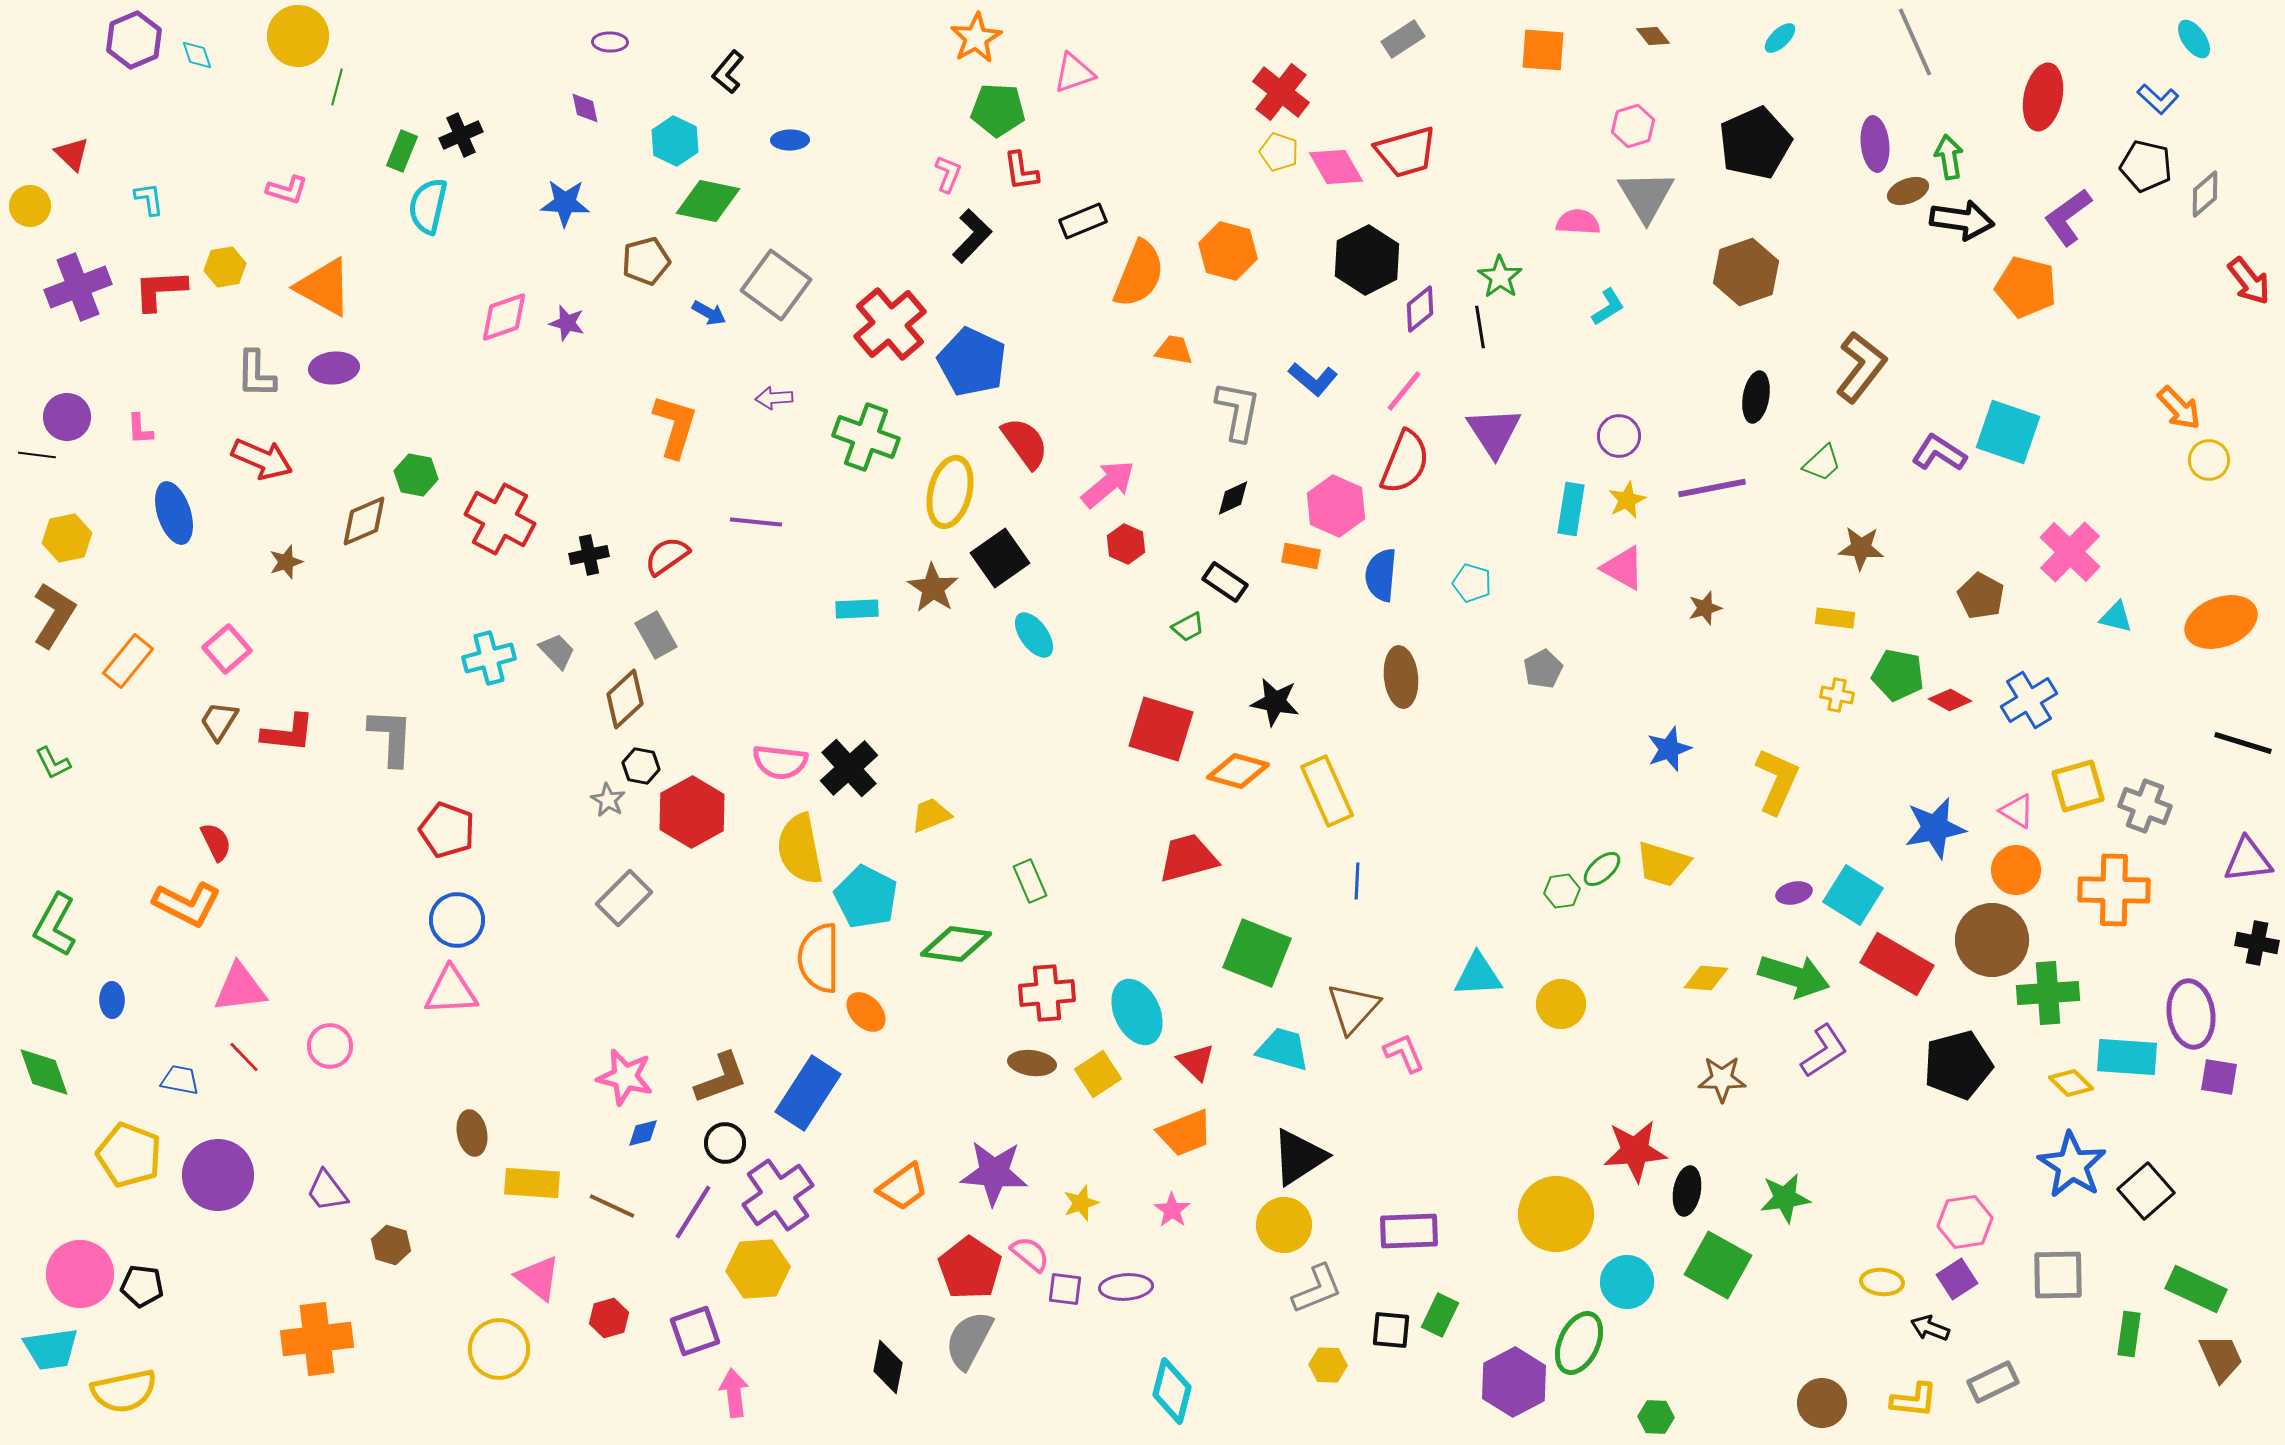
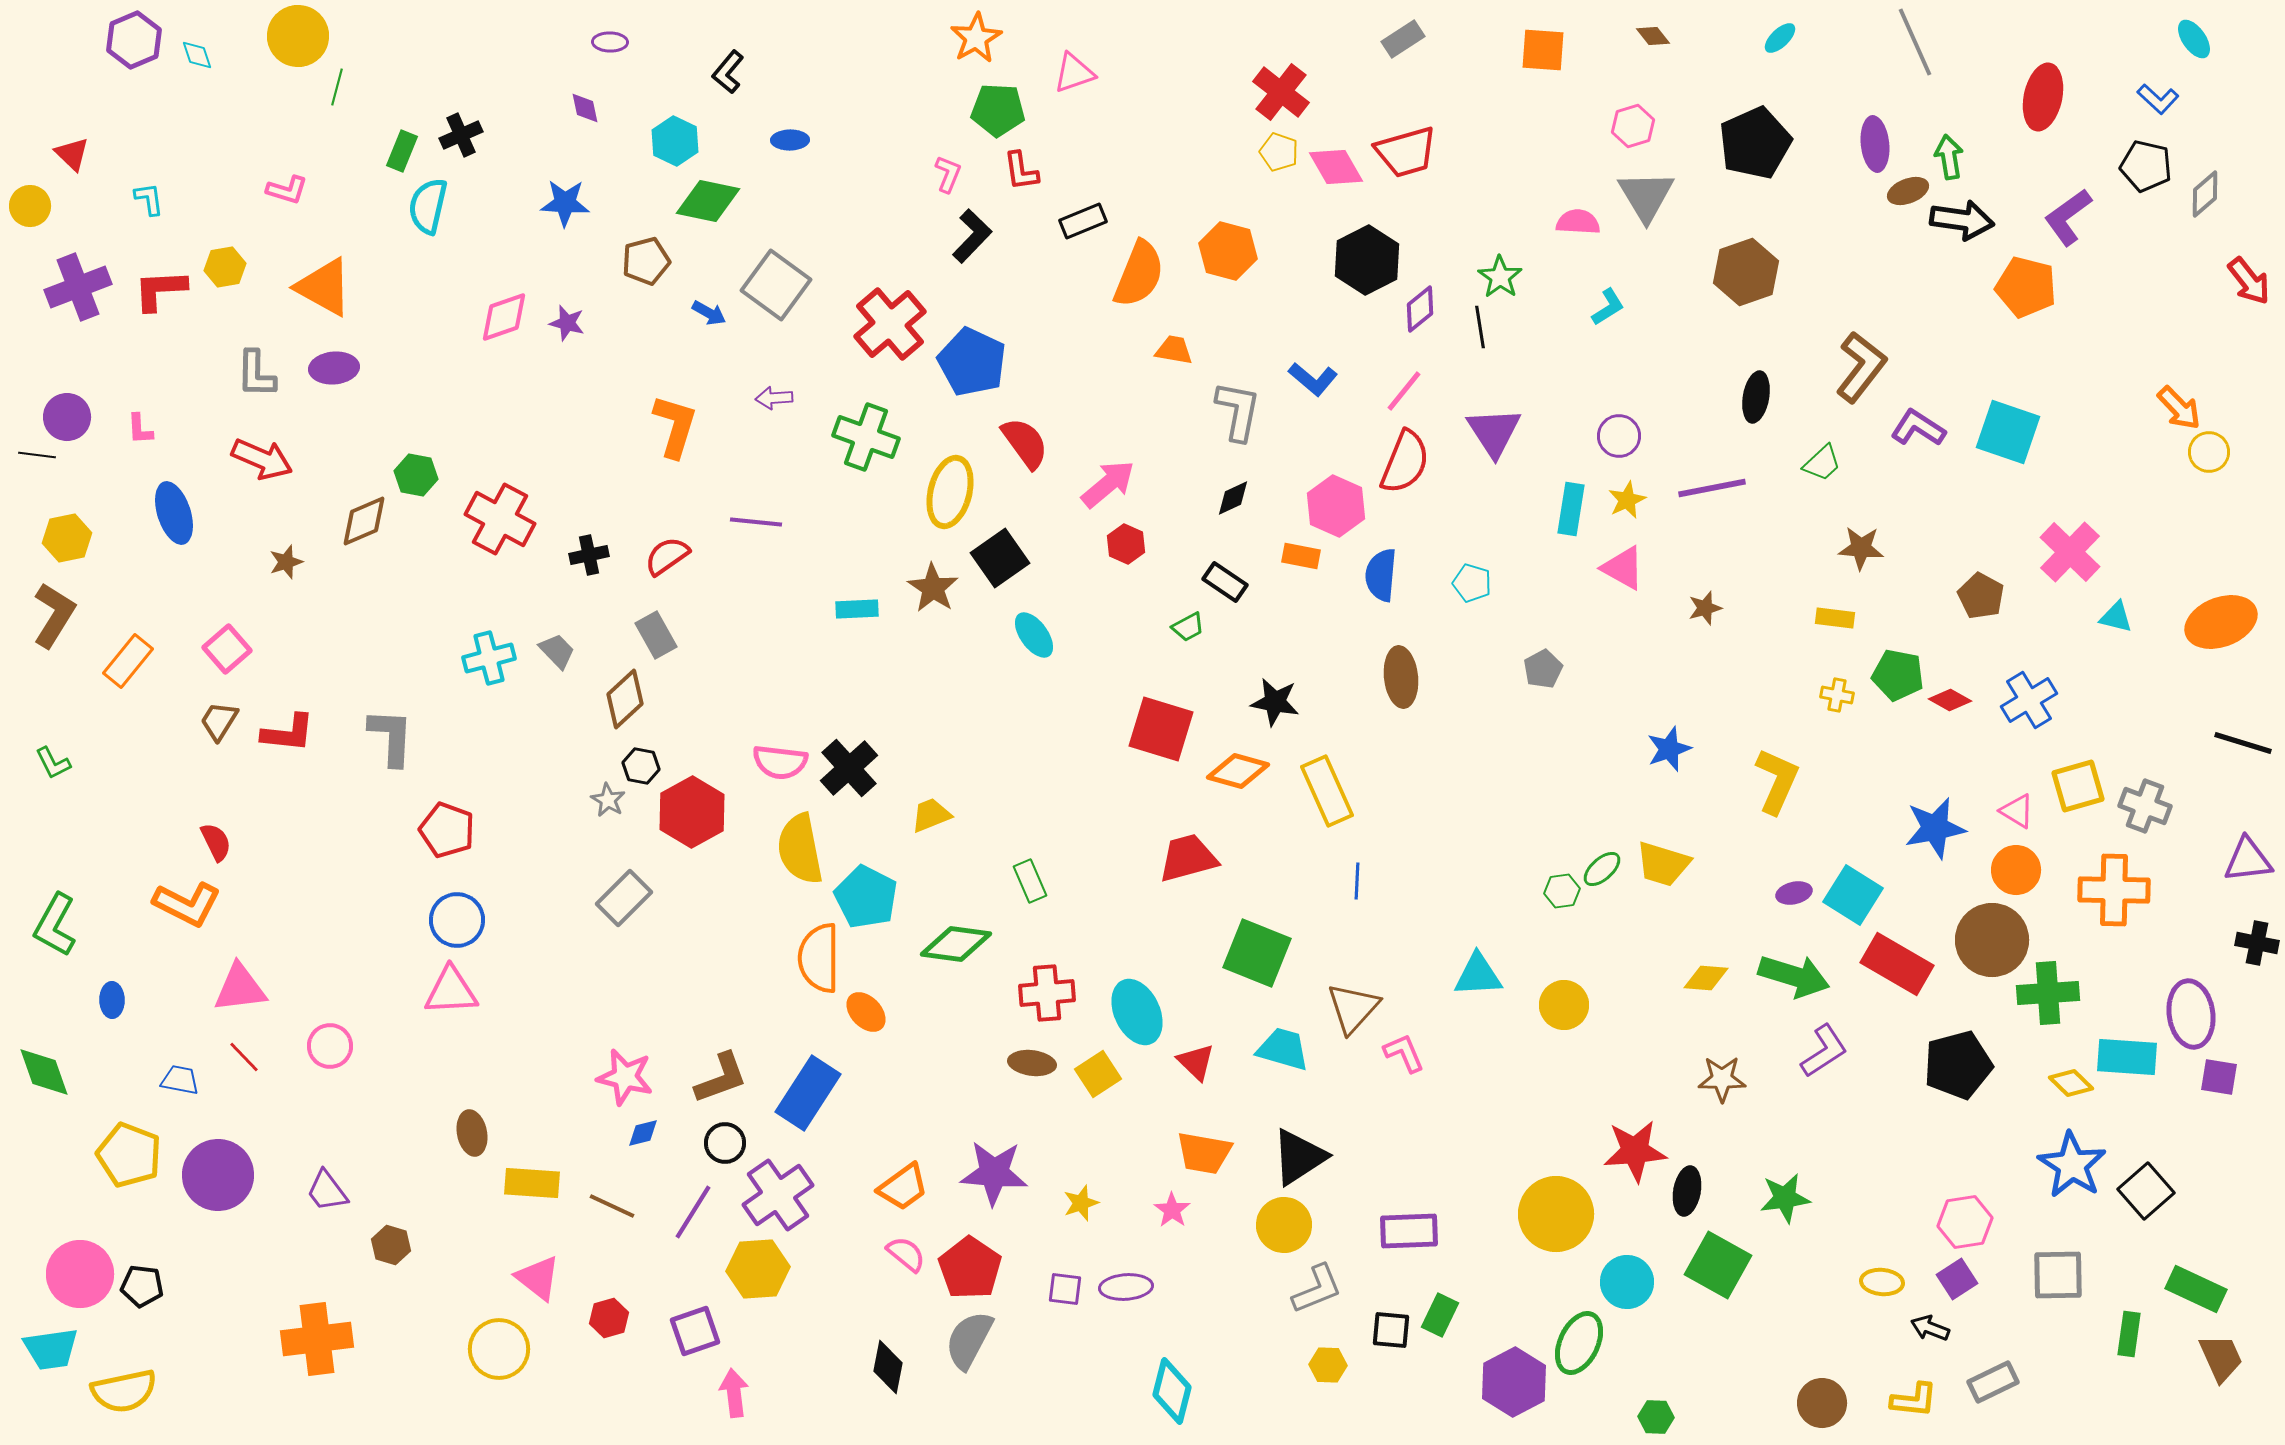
purple L-shape at (1939, 453): moved 21 px left, 25 px up
yellow circle at (2209, 460): moved 8 px up
yellow circle at (1561, 1004): moved 3 px right, 1 px down
orange trapezoid at (1185, 1133): moved 19 px right, 20 px down; rotated 32 degrees clockwise
pink semicircle at (1030, 1254): moved 124 px left
